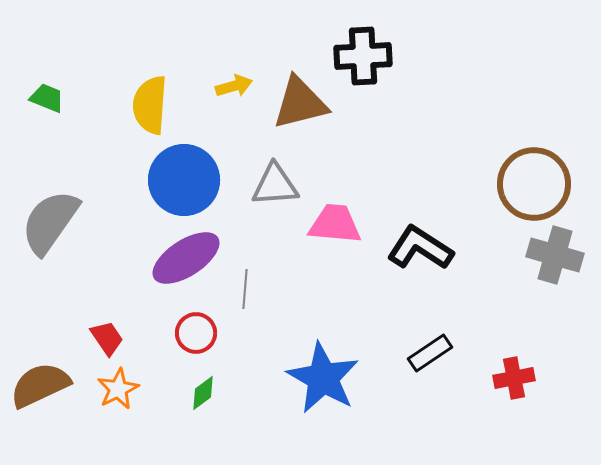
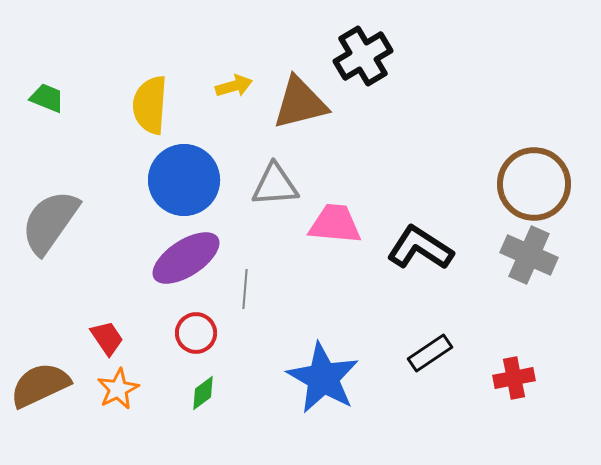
black cross: rotated 28 degrees counterclockwise
gray cross: moved 26 px left; rotated 8 degrees clockwise
